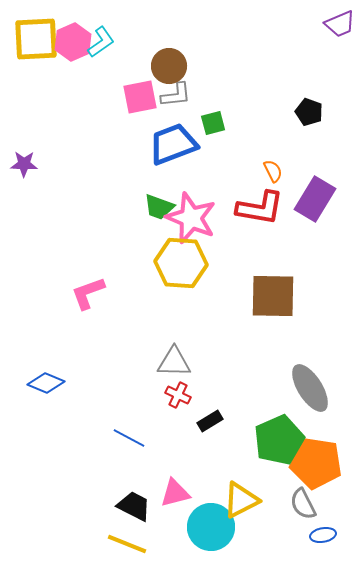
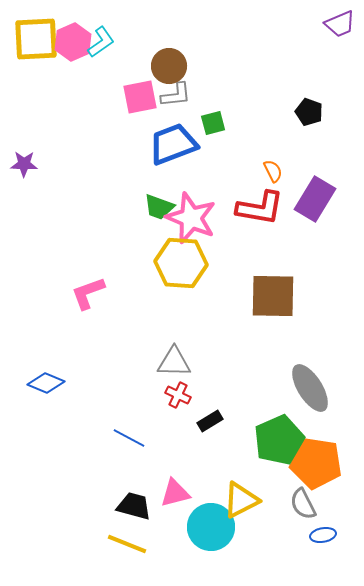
black trapezoid: rotated 12 degrees counterclockwise
